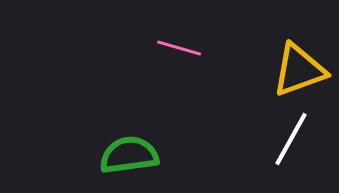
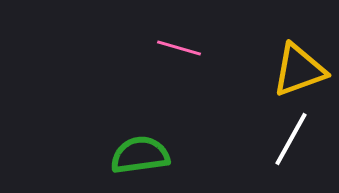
green semicircle: moved 11 px right
